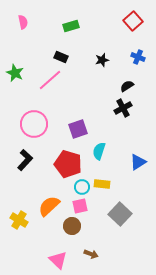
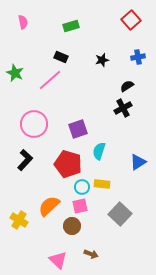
red square: moved 2 px left, 1 px up
blue cross: rotated 32 degrees counterclockwise
